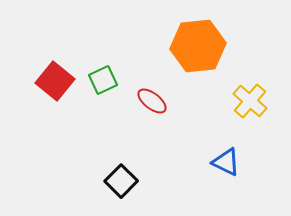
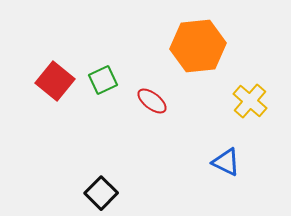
black square: moved 20 px left, 12 px down
